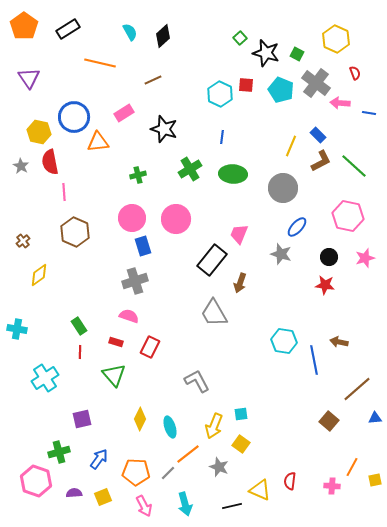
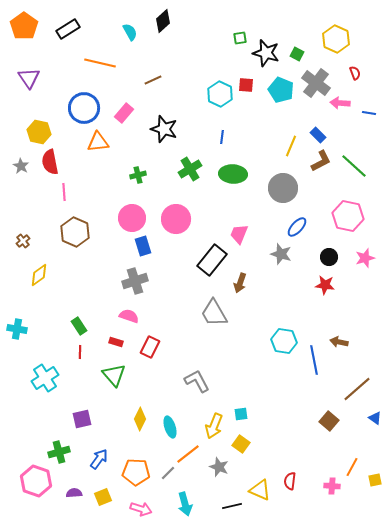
black diamond at (163, 36): moved 15 px up
green square at (240, 38): rotated 32 degrees clockwise
pink rectangle at (124, 113): rotated 18 degrees counterclockwise
blue circle at (74, 117): moved 10 px right, 9 px up
blue triangle at (375, 418): rotated 40 degrees clockwise
pink arrow at (144, 506): moved 3 px left, 3 px down; rotated 45 degrees counterclockwise
